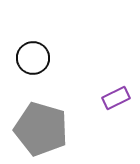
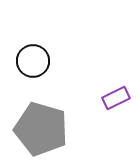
black circle: moved 3 px down
